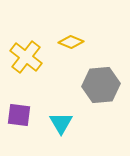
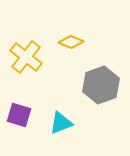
gray hexagon: rotated 15 degrees counterclockwise
purple square: rotated 10 degrees clockwise
cyan triangle: rotated 40 degrees clockwise
